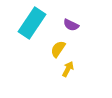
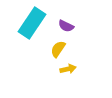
purple semicircle: moved 5 px left, 1 px down
yellow arrow: rotated 49 degrees clockwise
